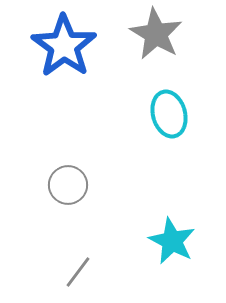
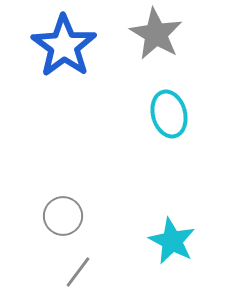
gray circle: moved 5 px left, 31 px down
